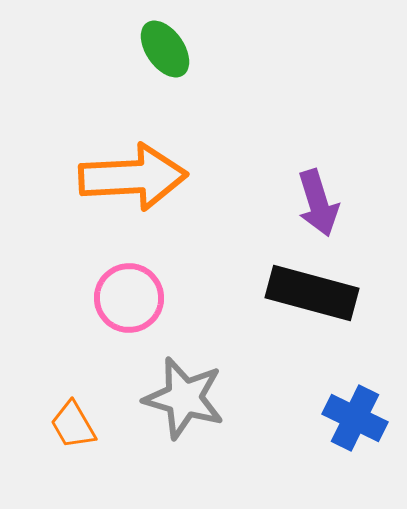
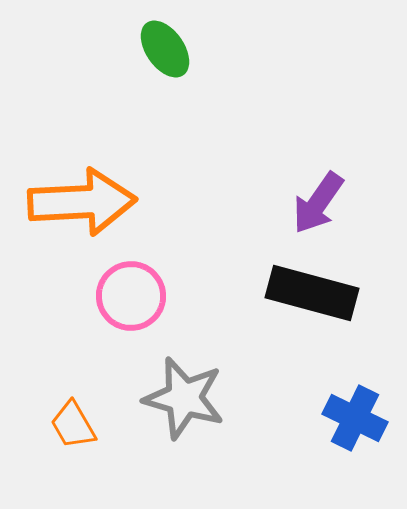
orange arrow: moved 51 px left, 25 px down
purple arrow: rotated 52 degrees clockwise
pink circle: moved 2 px right, 2 px up
